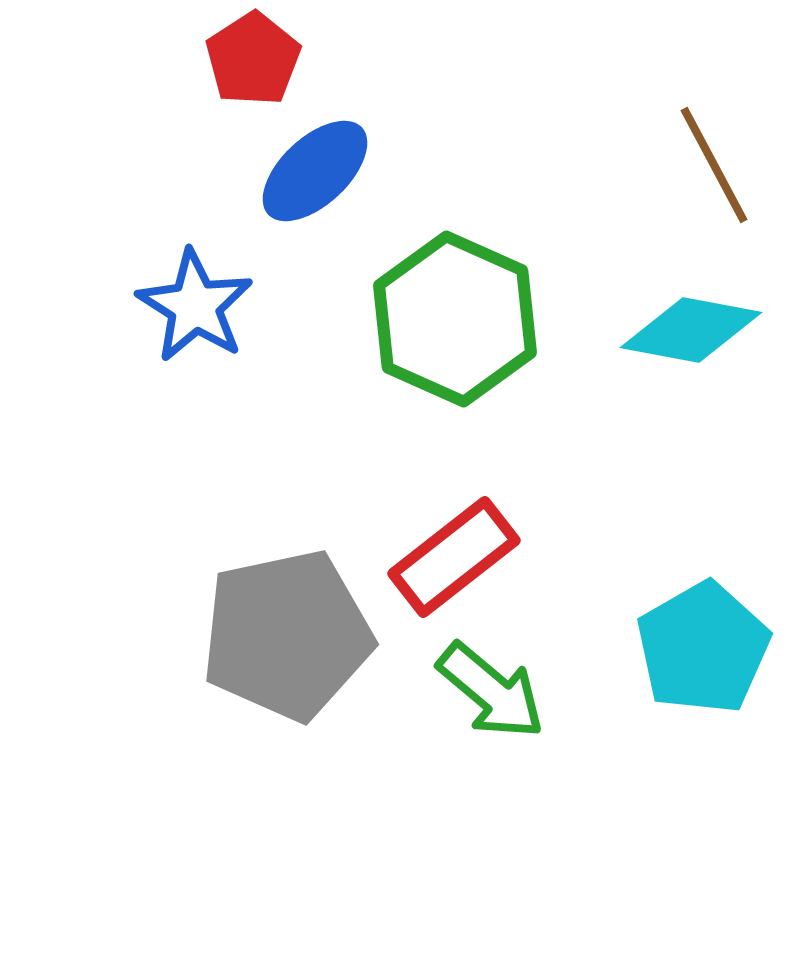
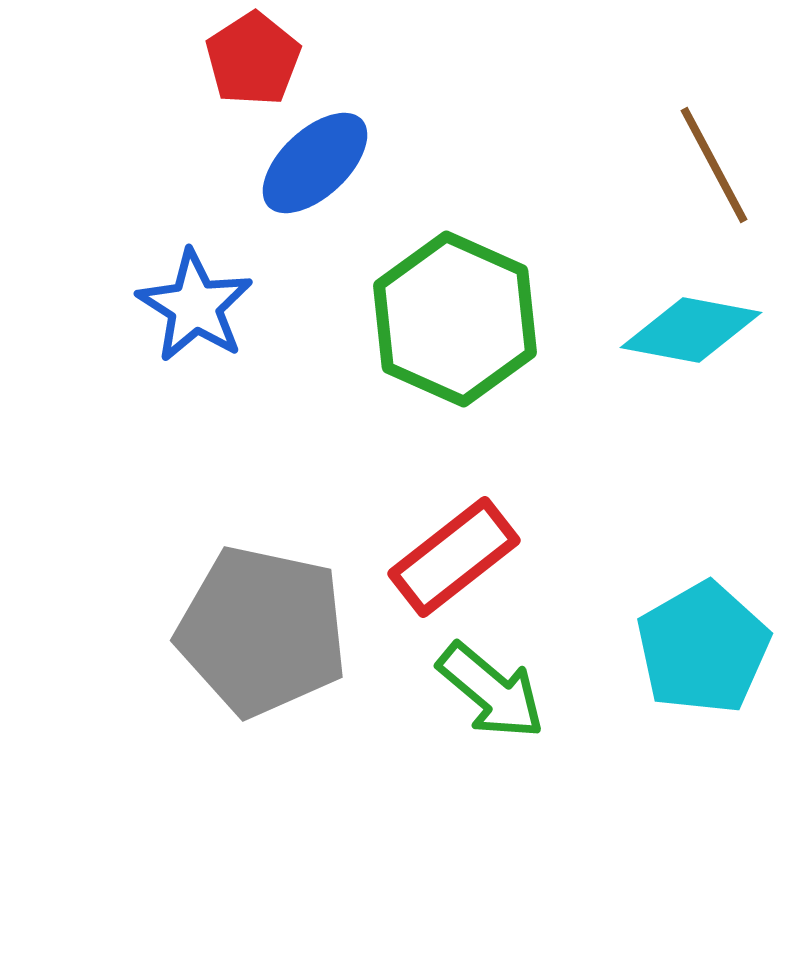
blue ellipse: moved 8 px up
gray pentagon: moved 25 px left, 4 px up; rotated 24 degrees clockwise
